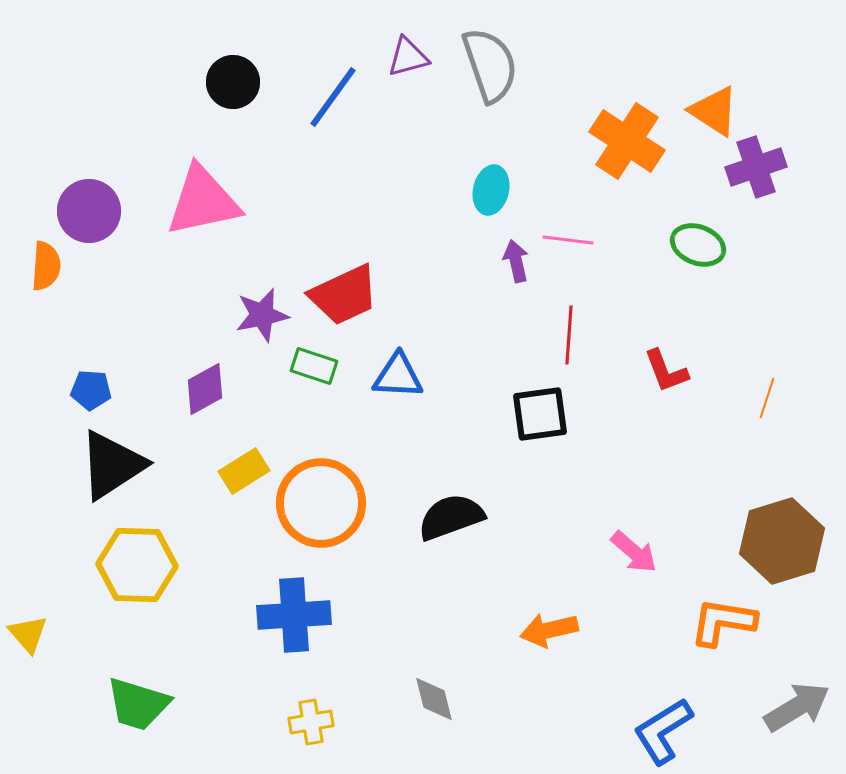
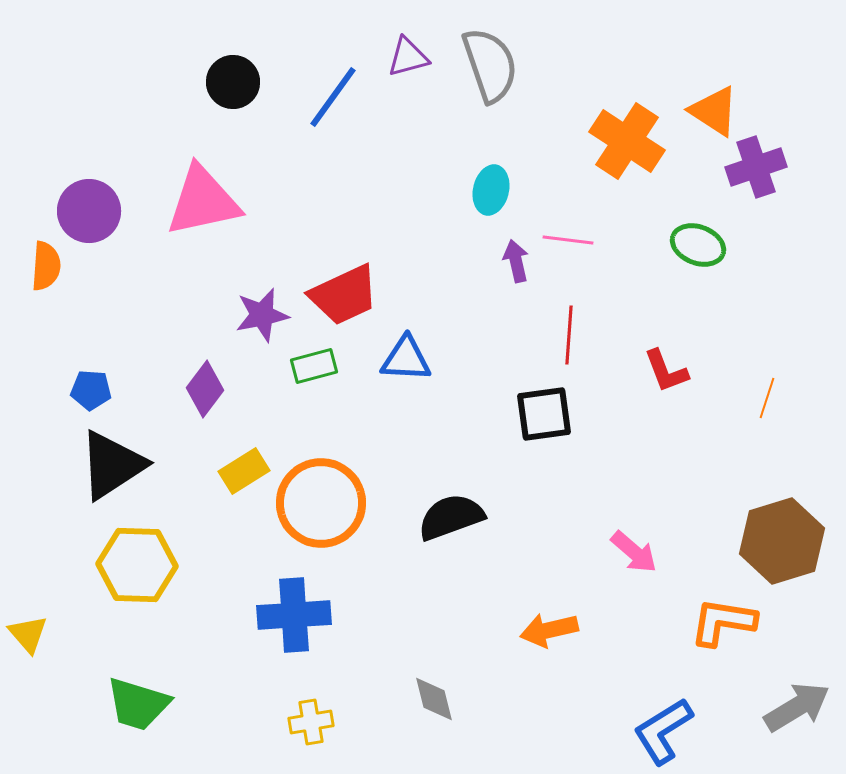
green rectangle: rotated 33 degrees counterclockwise
blue triangle: moved 8 px right, 17 px up
purple diamond: rotated 24 degrees counterclockwise
black square: moved 4 px right
